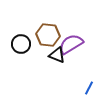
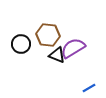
purple semicircle: moved 2 px right, 4 px down
blue line: rotated 32 degrees clockwise
